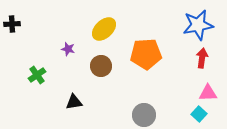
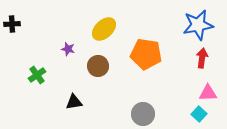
orange pentagon: rotated 12 degrees clockwise
brown circle: moved 3 px left
gray circle: moved 1 px left, 1 px up
